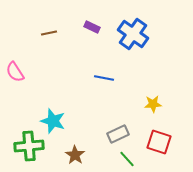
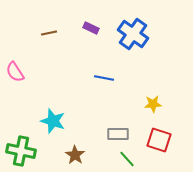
purple rectangle: moved 1 px left, 1 px down
gray rectangle: rotated 25 degrees clockwise
red square: moved 2 px up
green cross: moved 8 px left, 5 px down; rotated 16 degrees clockwise
